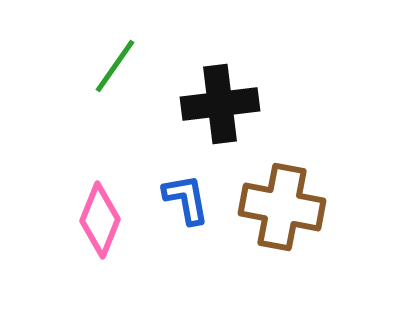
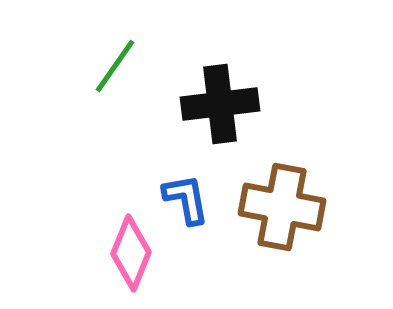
pink diamond: moved 31 px right, 33 px down
